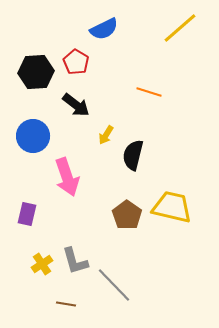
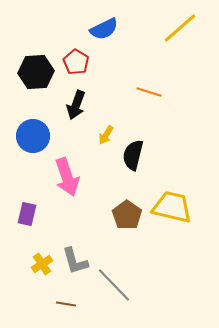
black arrow: rotated 72 degrees clockwise
